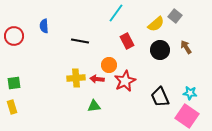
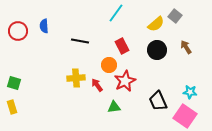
red circle: moved 4 px right, 5 px up
red rectangle: moved 5 px left, 5 px down
black circle: moved 3 px left
red arrow: moved 6 px down; rotated 48 degrees clockwise
green square: rotated 24 degrees clockwise
cyan star: moved 1 px up
black trapezoid: moved 2 px left, 4 px down
green triangle: moved 20 px right, 1 px down
pink square: moved 2 px left
